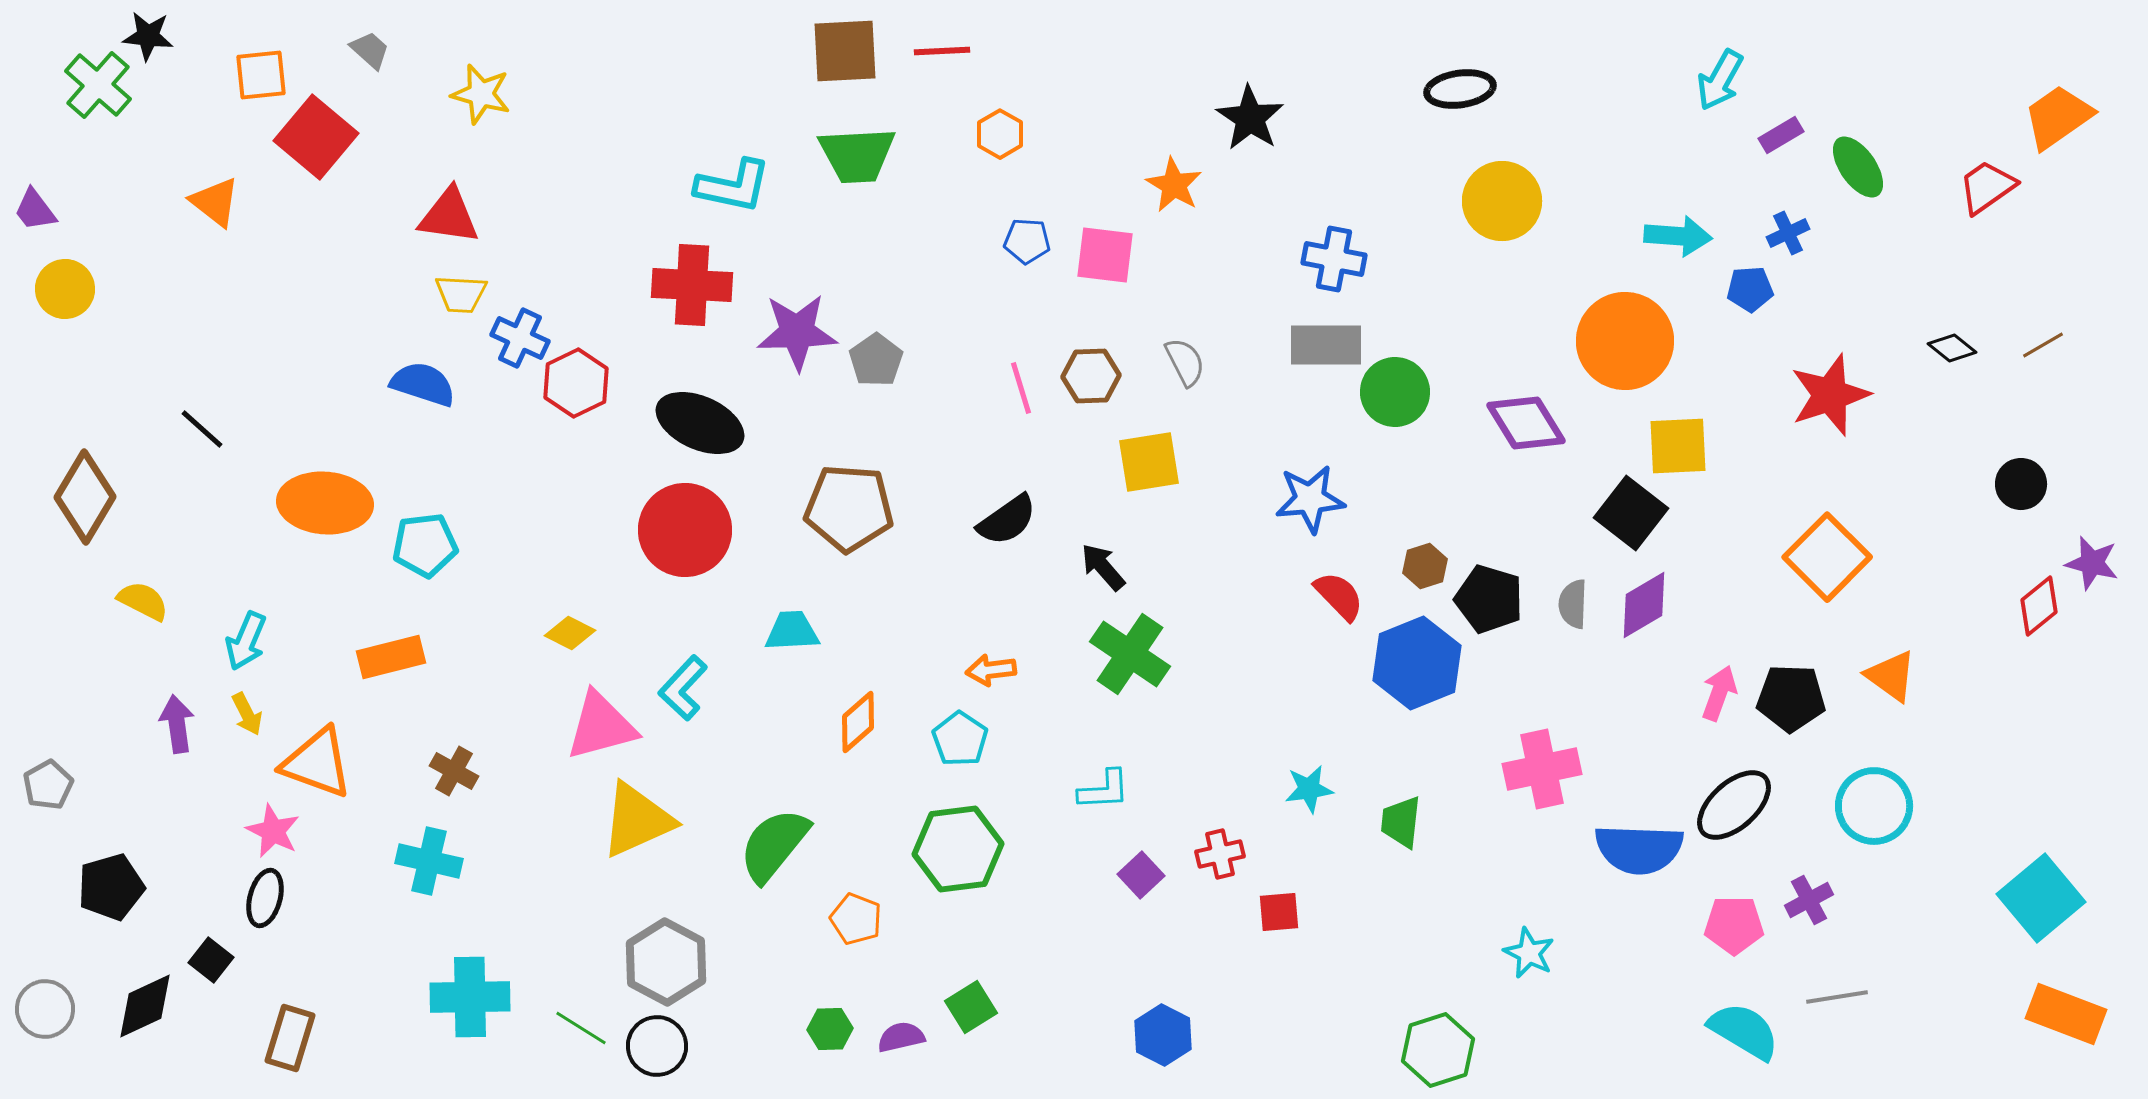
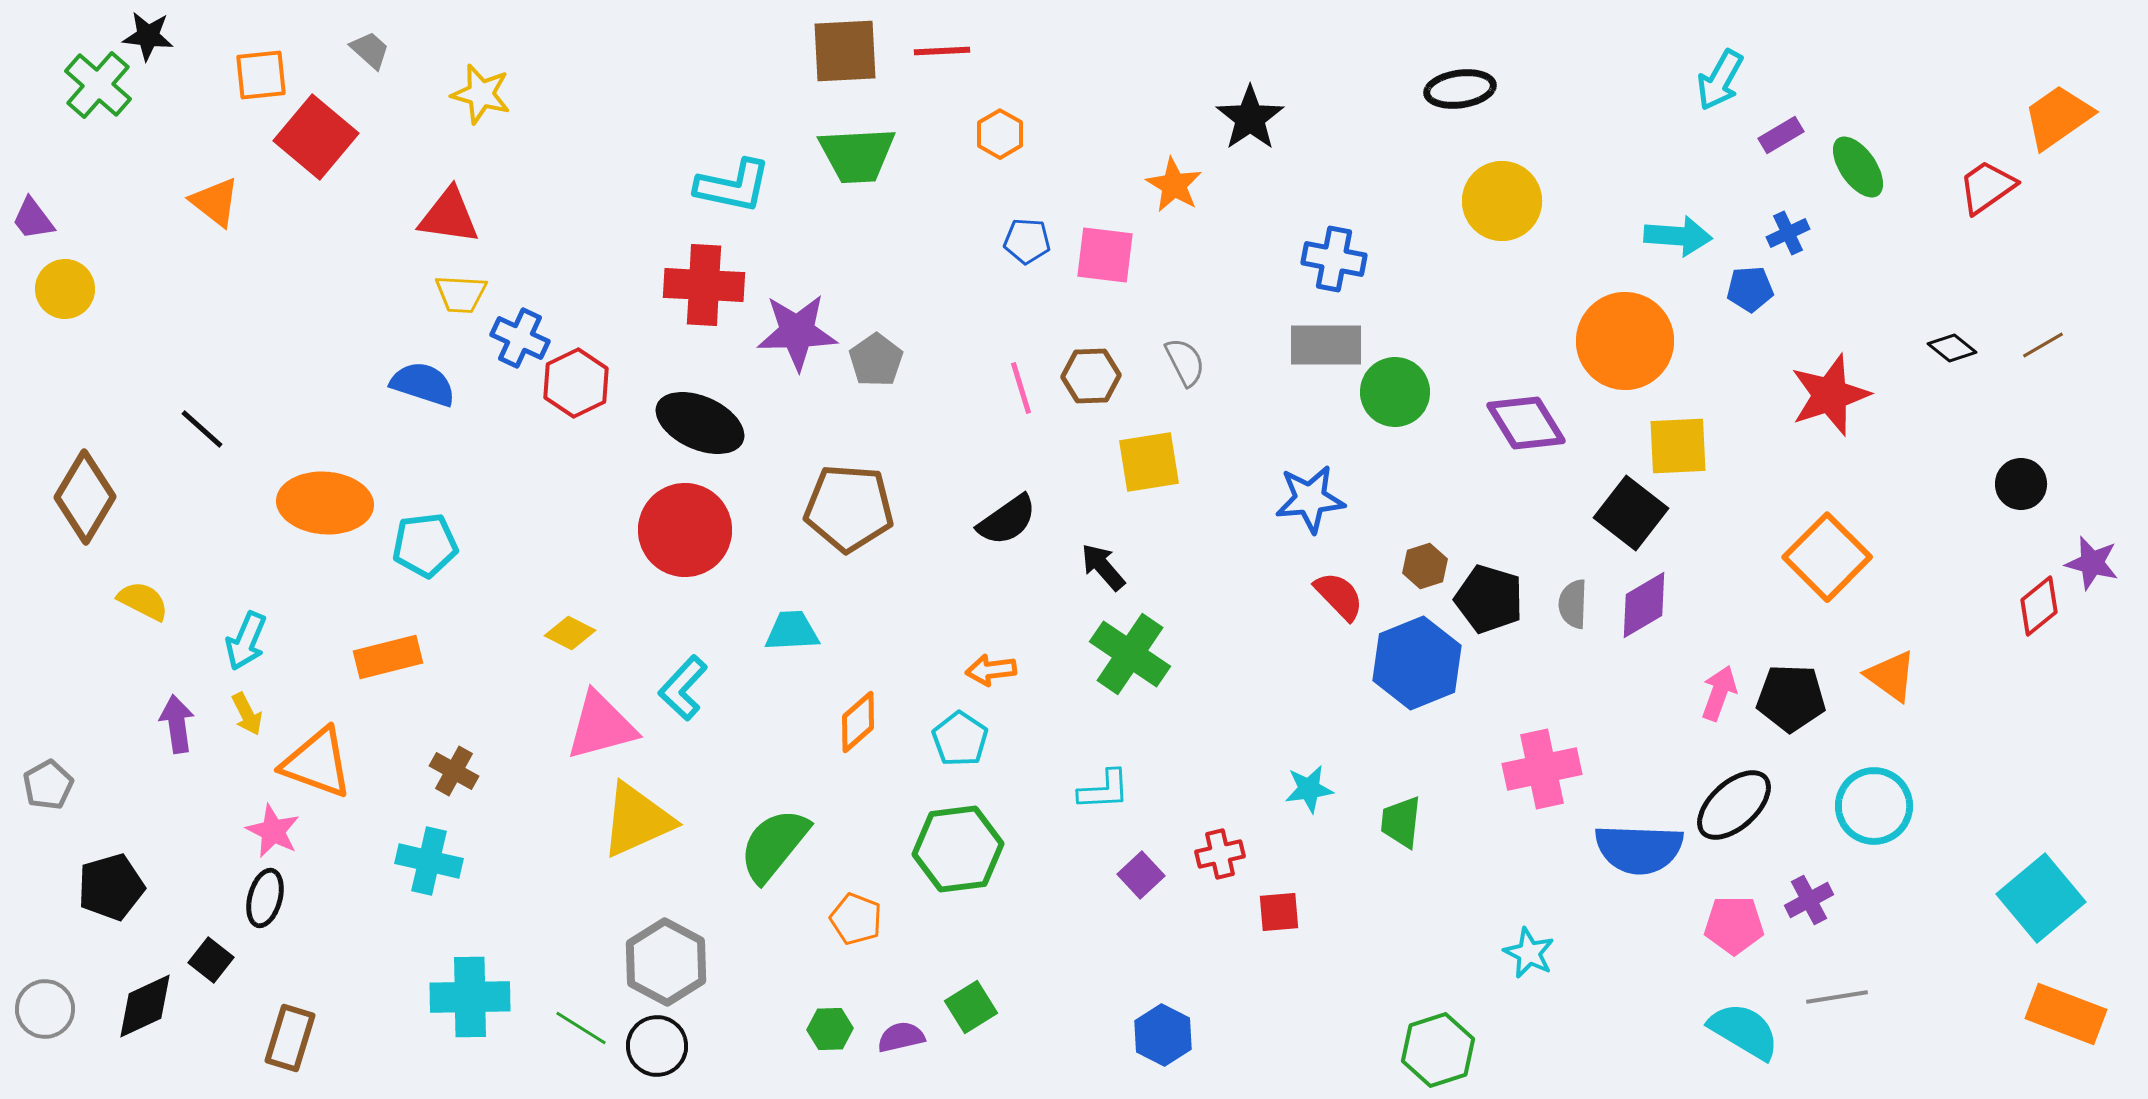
black star at (1250, 118): rotated 4 degrees clockwise
purple trapezoid at (35, 210): moved 2 px left, 9 px down
red cross at (692, 285): moved 12 px right
orange rectangle at (391, 657): moved 3 px left
